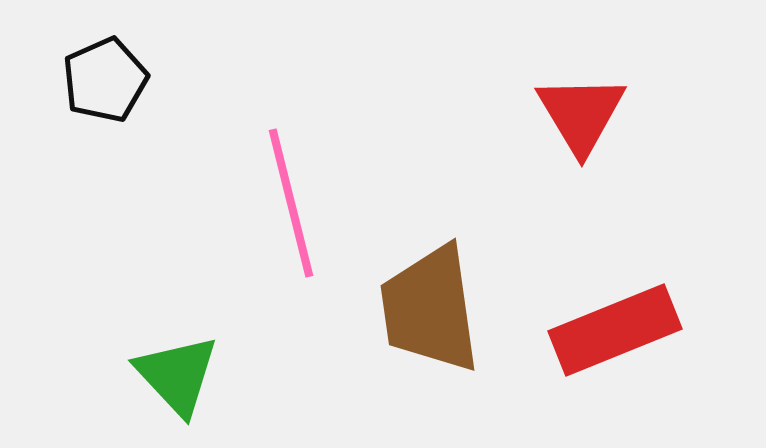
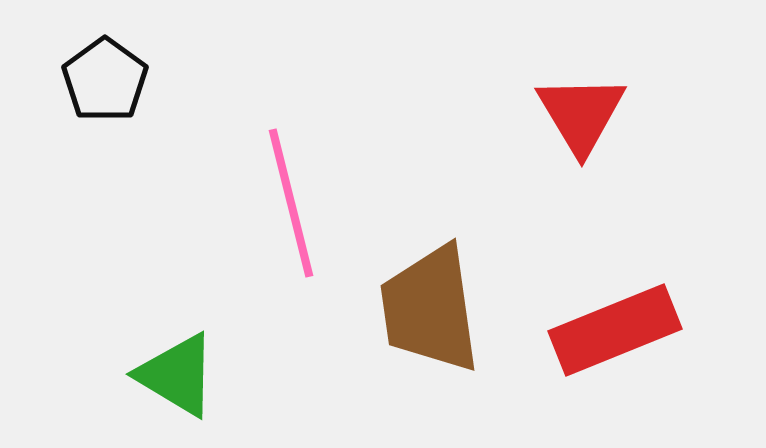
black pentagon: rotated 12 degrees counterclockwise
green triangle: rotated 16 degrees counterclockwise
